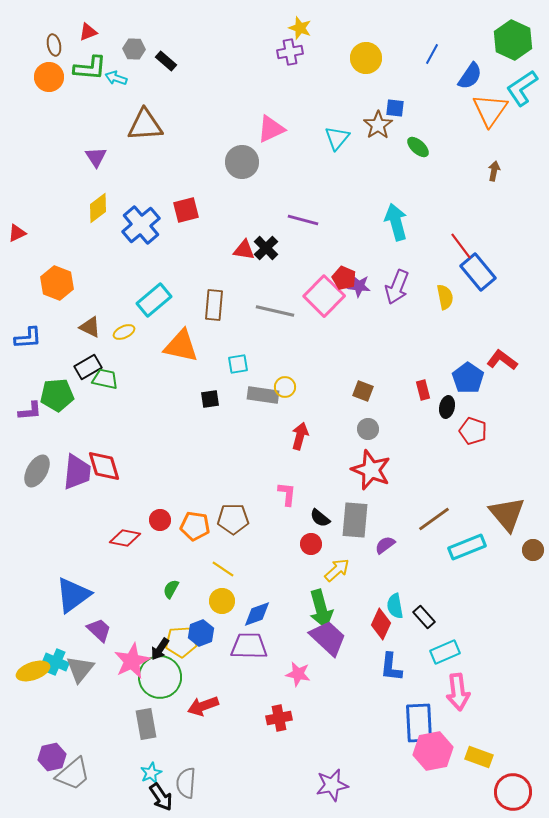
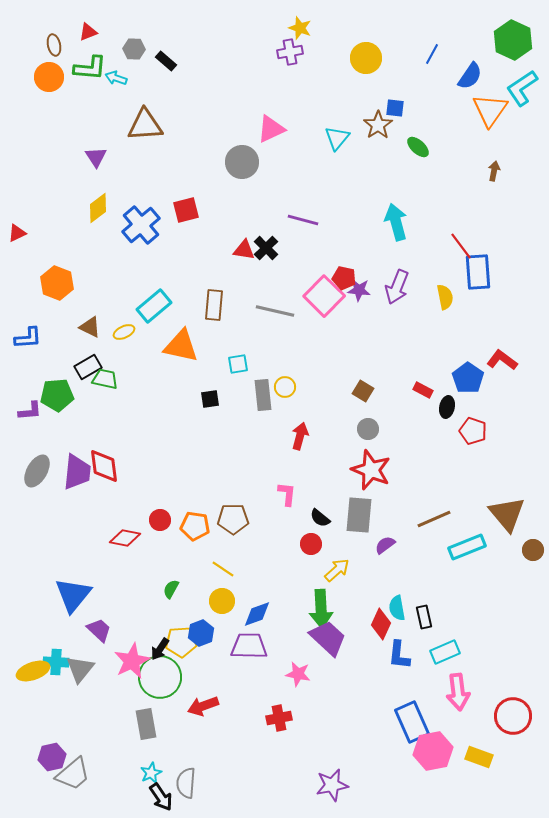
blue rectangle at (478, 272): rotated 36 degrees clockwise
red pentagon at (344, 278): rotated 10 degrees counterclockwise
purple star at (359, 286): moved 4 px down
cyan rectangle at (154, 300): moved 6 px down
red rectangle at (423, 390): rotated 48 degrees counterclockwise
brown square at (363, 391): rotated 10 degrees clockwise
gray rectangle at (263, 395): rotated 76 degrees clockwise
red diamond at (104, 466): rotated 9 degrees clockwise
brown line at (434, 519): rotated 12 degrees clockwise
gray rectangle at (355, 520): moved 4 px right, 5 px up
blue triangle at (73, 595): rotated 15 degrees counterclockwise
cyan semicircle at (395, 606): moved 2 px right, 2 px down
green arrow at (321, 609): rotated 12 degrees clockwise
black rectangle at (424, 617): rotated 30 degrees clockwise
cyan cross at (56, 662): rotated 20 degrees counterclockwise
blue L-shape at (391, 667): moved 8 px right, 12 px up
blue rectangle at (419, 723): moved 7 px left, 1 px up; rotated 21 degrees counterclockwise
red circle at (513, 792): moved 76 px up
